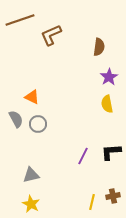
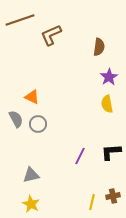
purple line: moved 3 px left
